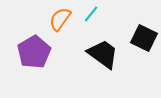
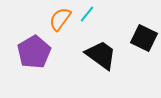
cyan line: moved 4 px left
black trapezoid: moved 2 px left, 1 px down
